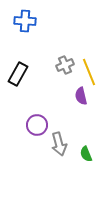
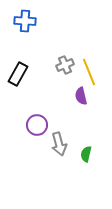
green semicircle: rotated 35 degrees clockwise
